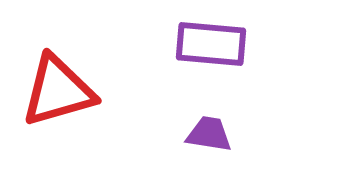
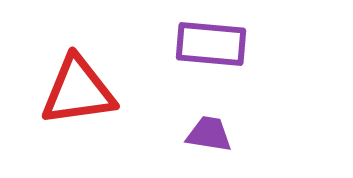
red triangle: moved 20 px right; rotated 8 degrees clockwise
